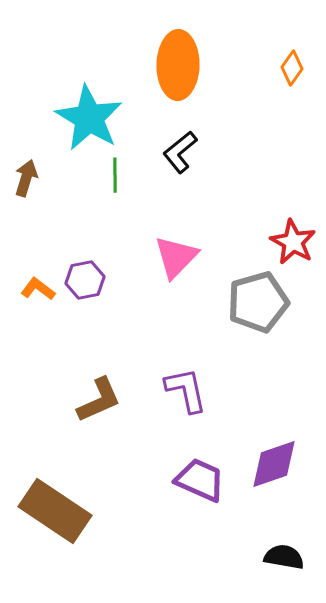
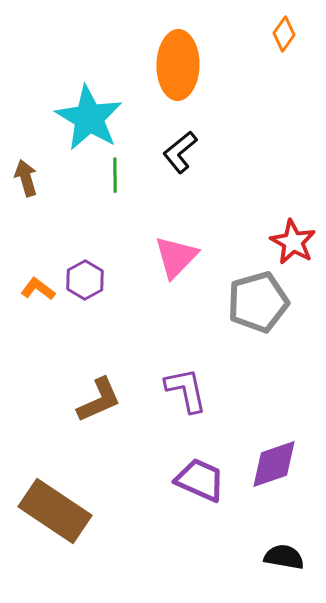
orange diamond: moved 8 px left, 34 px up
brown arrow: rotated 33 degrees counterclockwise
purple hexagon: rotated 18 degrees counterclockwise
